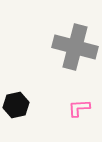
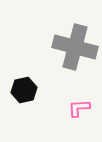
black hexagon: moved 8 px right, 15 px up
